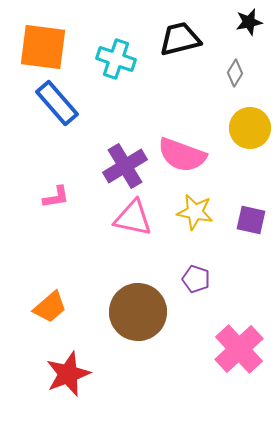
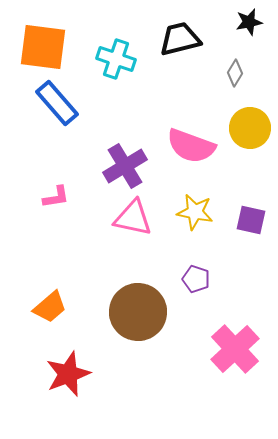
pink semicircle: moved 9 px right, 9 px up
pink cross: moved 4 px left
